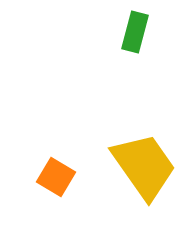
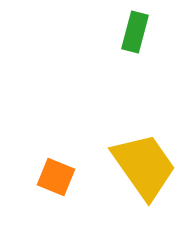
orange square: rotated 9 degrees counterclockwise
